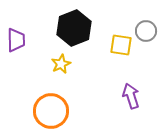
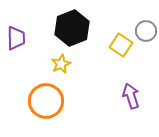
black hexagon: moved 2 px left
purple trapezoid: moved 2 px up
yellow square: rotated 25 degrees clockwise
orange circle: moved 5 px left, 10 px up
